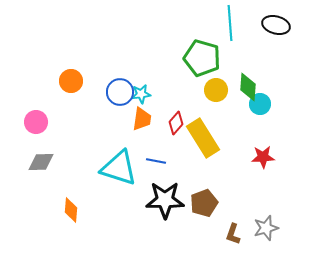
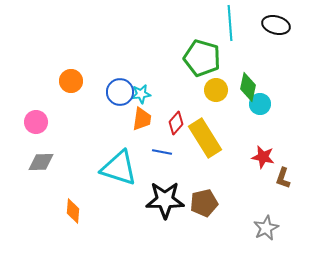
green diamond: rotated 8 degrees clockwise
yellow rectangle: moved 2 px right
red star: rotated 15 degrees clockwise
blue line: moved 6 px right, 9 px up
brown pentagon: rotated 8 degrees clockwise
orange diamond: moved 2 px right, 1 px down
gray star: rotated 10 degrees counterclockwise
brown L-shape: moved 50 px right, 56 px up
